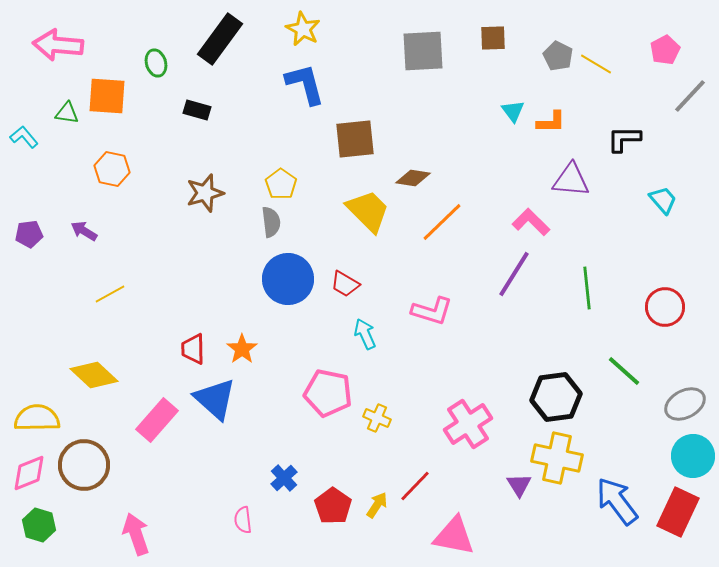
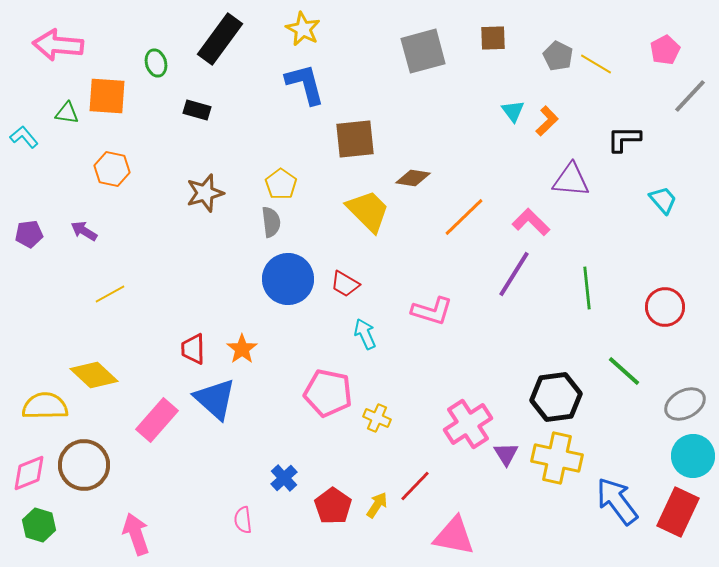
gray square at (423, 51): rotated 12 degrees counterclockwise
orange L-shape at (551, 122): moved 4 px left, 1 px up; rotated 44 degrees counterclockwise
orange line at (442, 222): moved 22 px right, 5 px up
yellow semicircle at (37, 418): moved 8 px right, 12 px up
purple triangle at (519, 485): moved 13 px left, 31 px up
